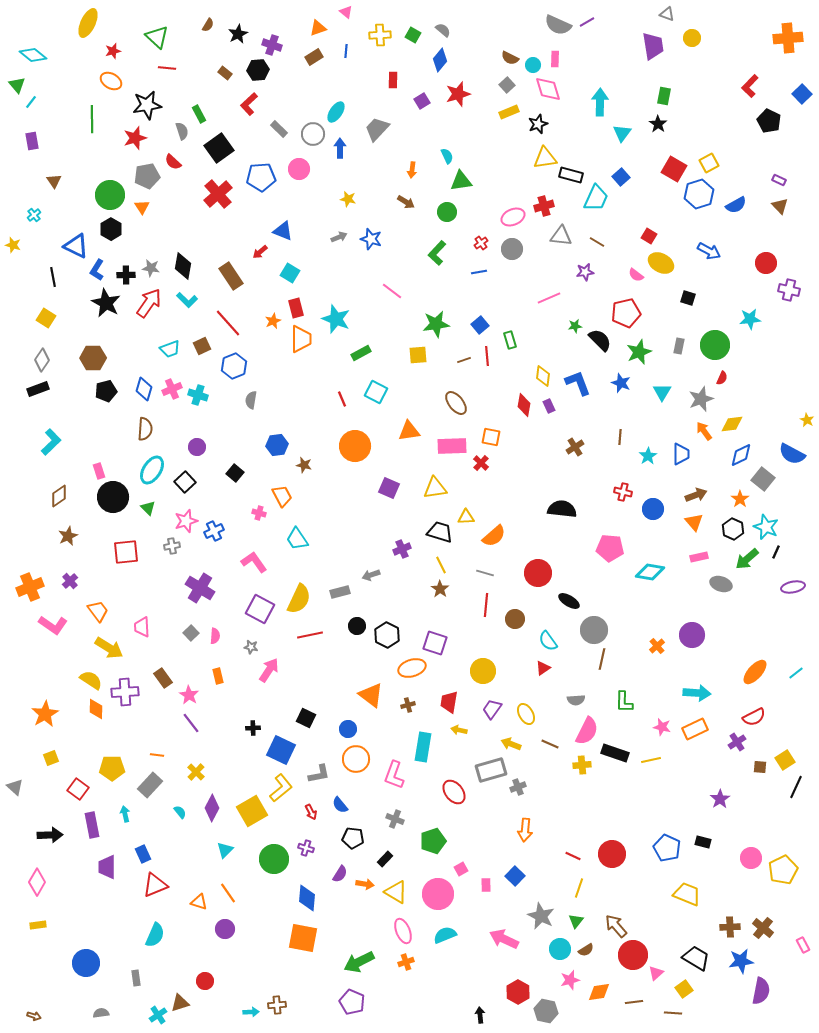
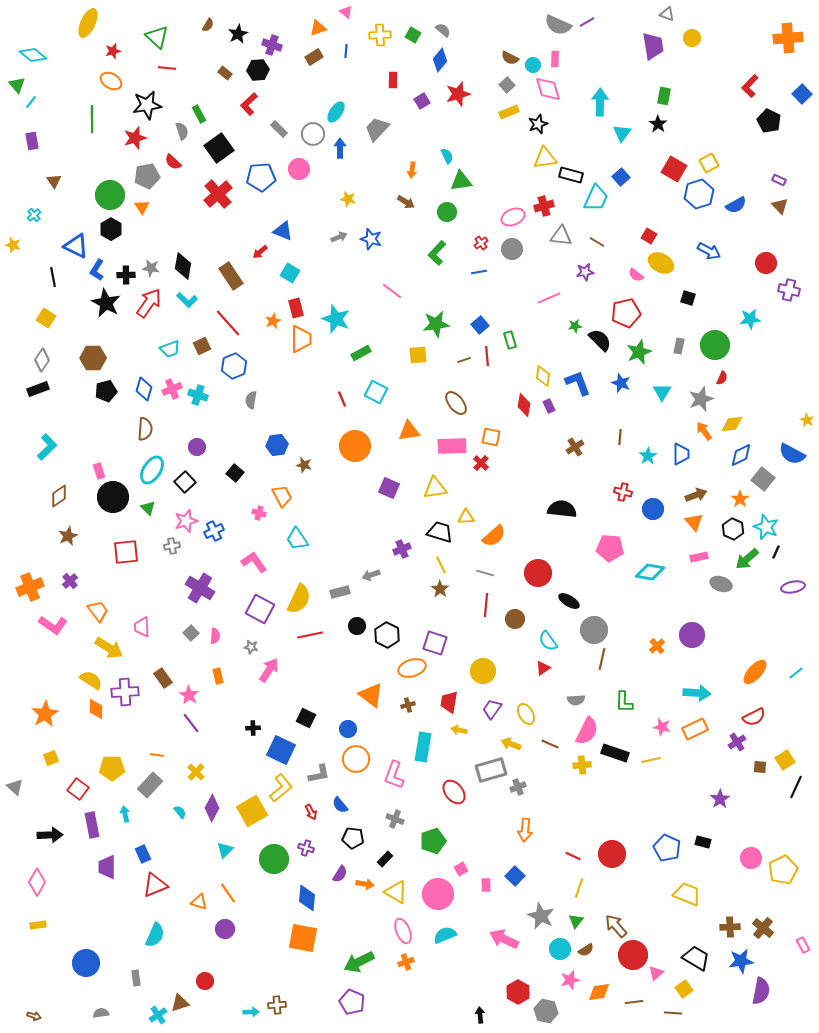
cyan L-shape at (51, 442): moved 4 px left, 5 px down
